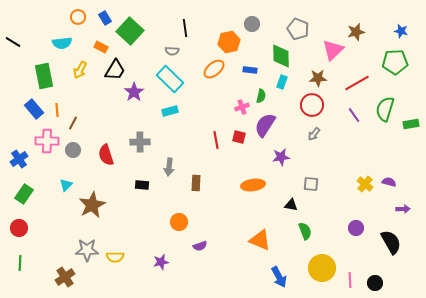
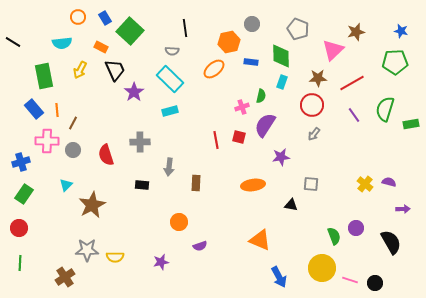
black trapezoid at (115, 70): rotated 55 degrees counterclockwise
blue rectangle at (250, 70): moved 1 px right, 8 px up
red line at (357, 83): moved 5 px left
blue cross at (19, 159): moved 2 px right, 3 px down; rotated 18 degrees clockwise
green semicircle at (305, 231): moved 29 px right, 5 px down
pink line at (350, 280): rotated 70 degrees counterclockwise
